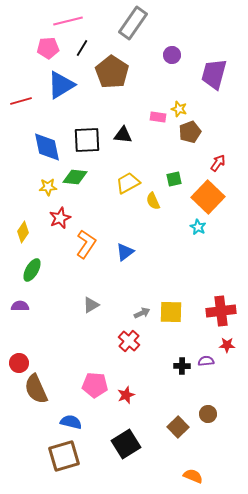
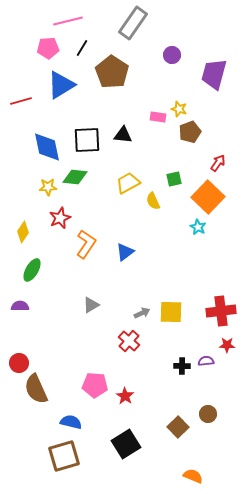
red star at (126, 395): moved 1 px left, 1 px down; rotated 18 degrees counterclockwise
